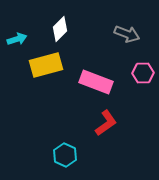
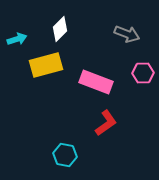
cyan hexagon: rotated 15 degrees counterclockwise
